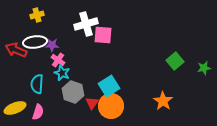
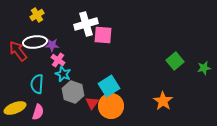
yellow cross: rotated 16 degrees counterclockwise
red arrow: moved 2 px right, 1 px down; rotated 30 degrees clockwise
cyan star: moved 1 px right, 1 px down
